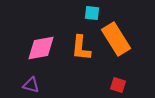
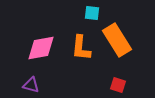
orange rectangle: moved 1 px right, 1 px down
